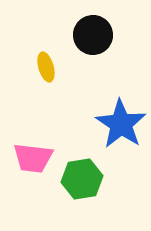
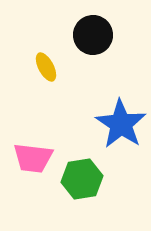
yellow ellipse: rotated 12 degrees counterclockwise
